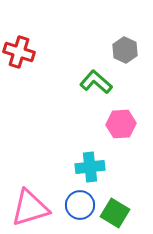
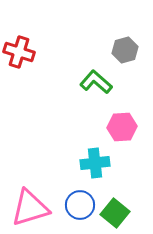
gray hexagon: rotated 20 degrees clockwise
pink hexagon: moved 1 px right, 3 px down
cyan cross: moved 5 px right, 4 px up
green square: rotated 8 degrees clockwise
